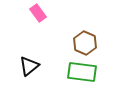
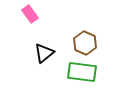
pink rectangle: moved 8 px left, 1 px down
black triangle: moved 15 px right, 13 px up
